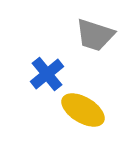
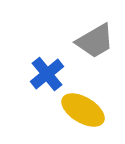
gray trapezoid: moved 6 px down; rotated 48 degrees counterclockwise
